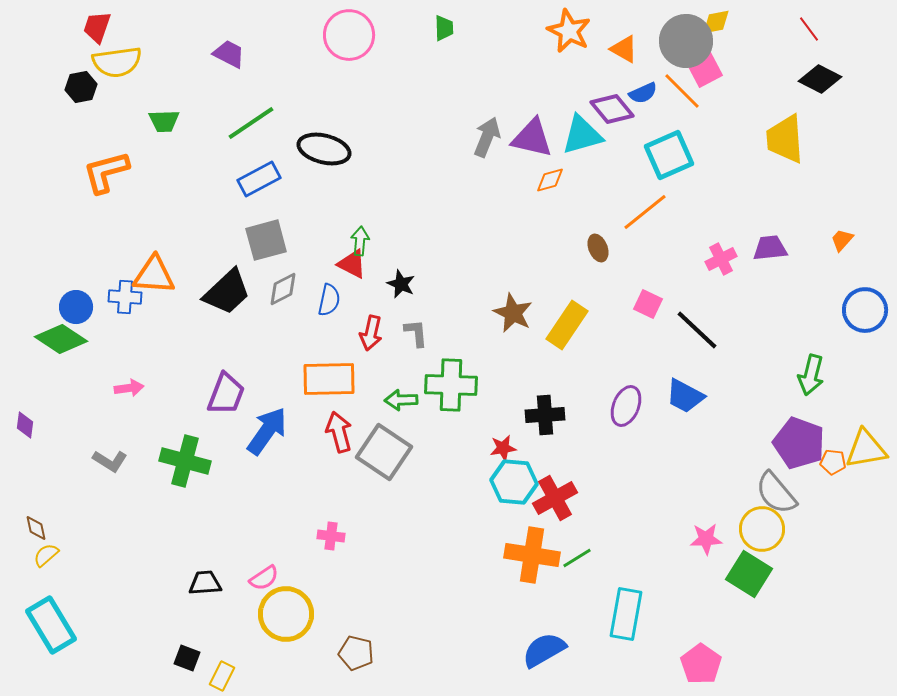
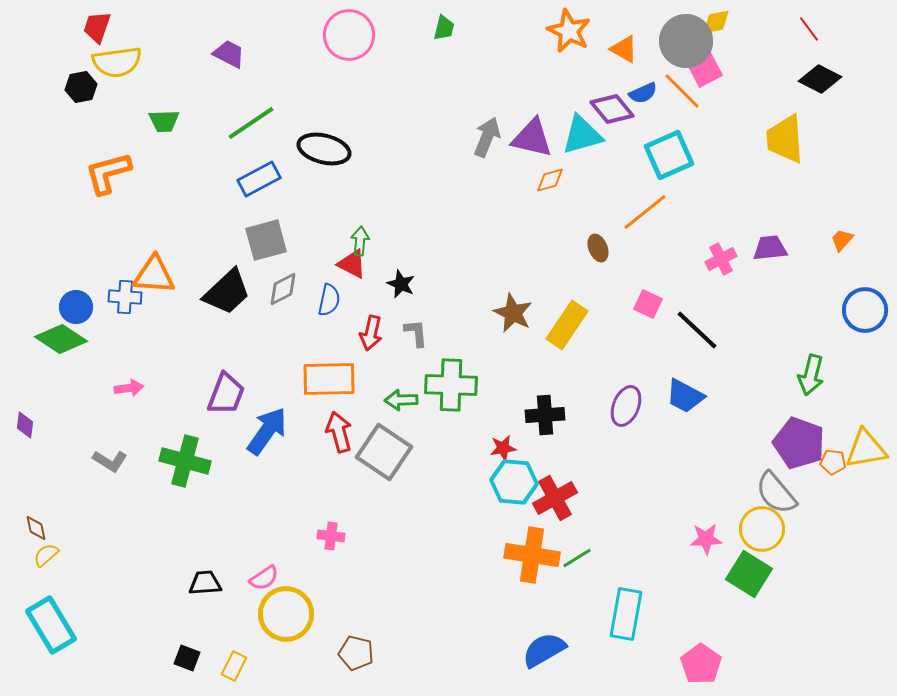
green trapezoid at (444, 28): rotated 16 degrees clockwise
orange L-shape at (106, 172): moved 2 px right, 1 px down
yellow rectangle at (222, 676): moved 12 px right, 10 px up
